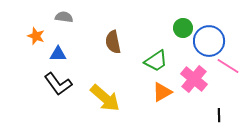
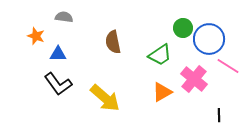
blue circle: moved 2 px up
green trapezoid: moved 4 px right, 6 px up
